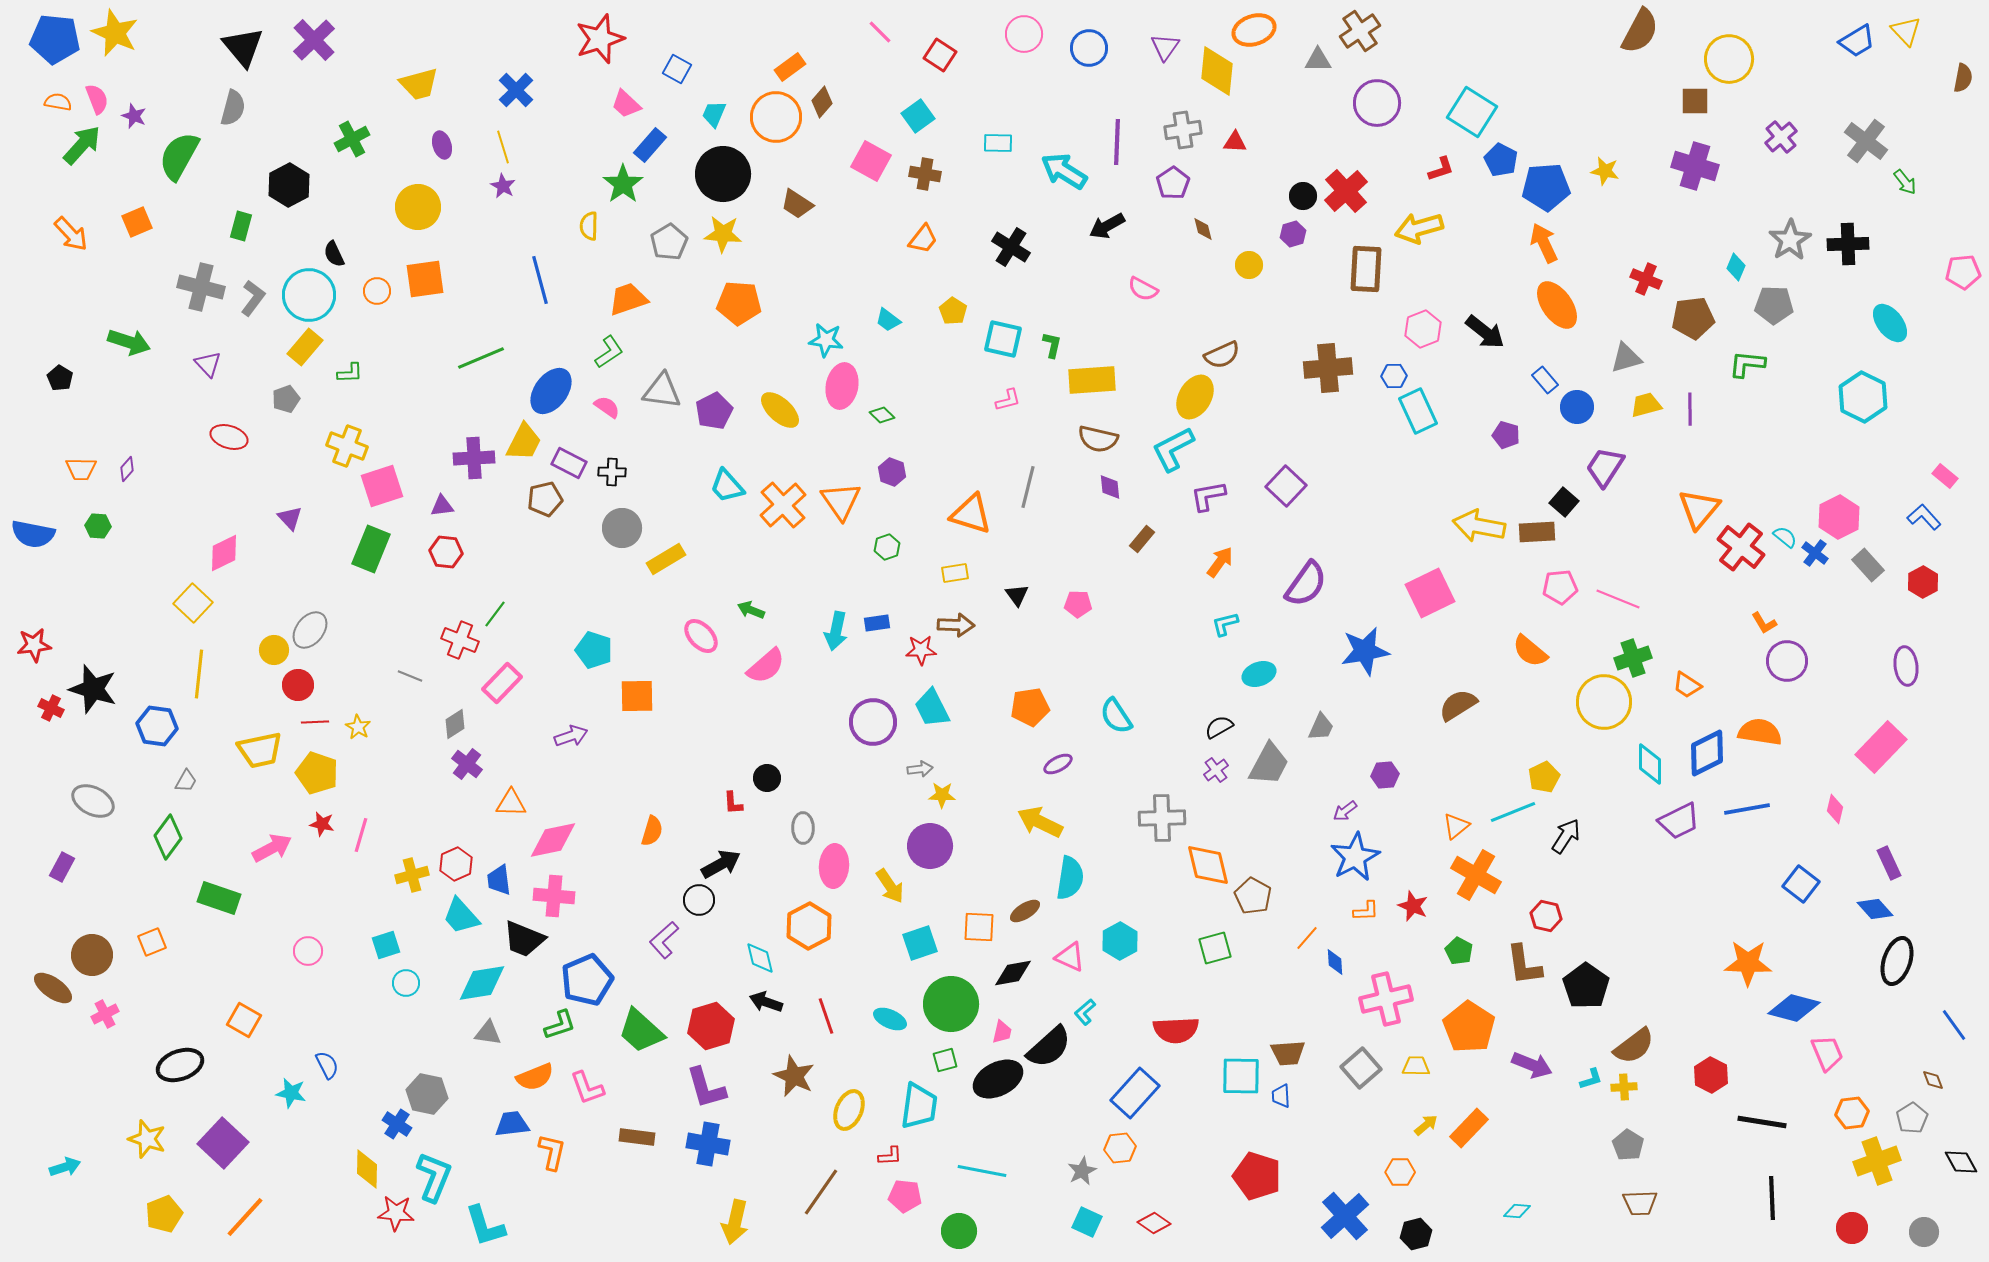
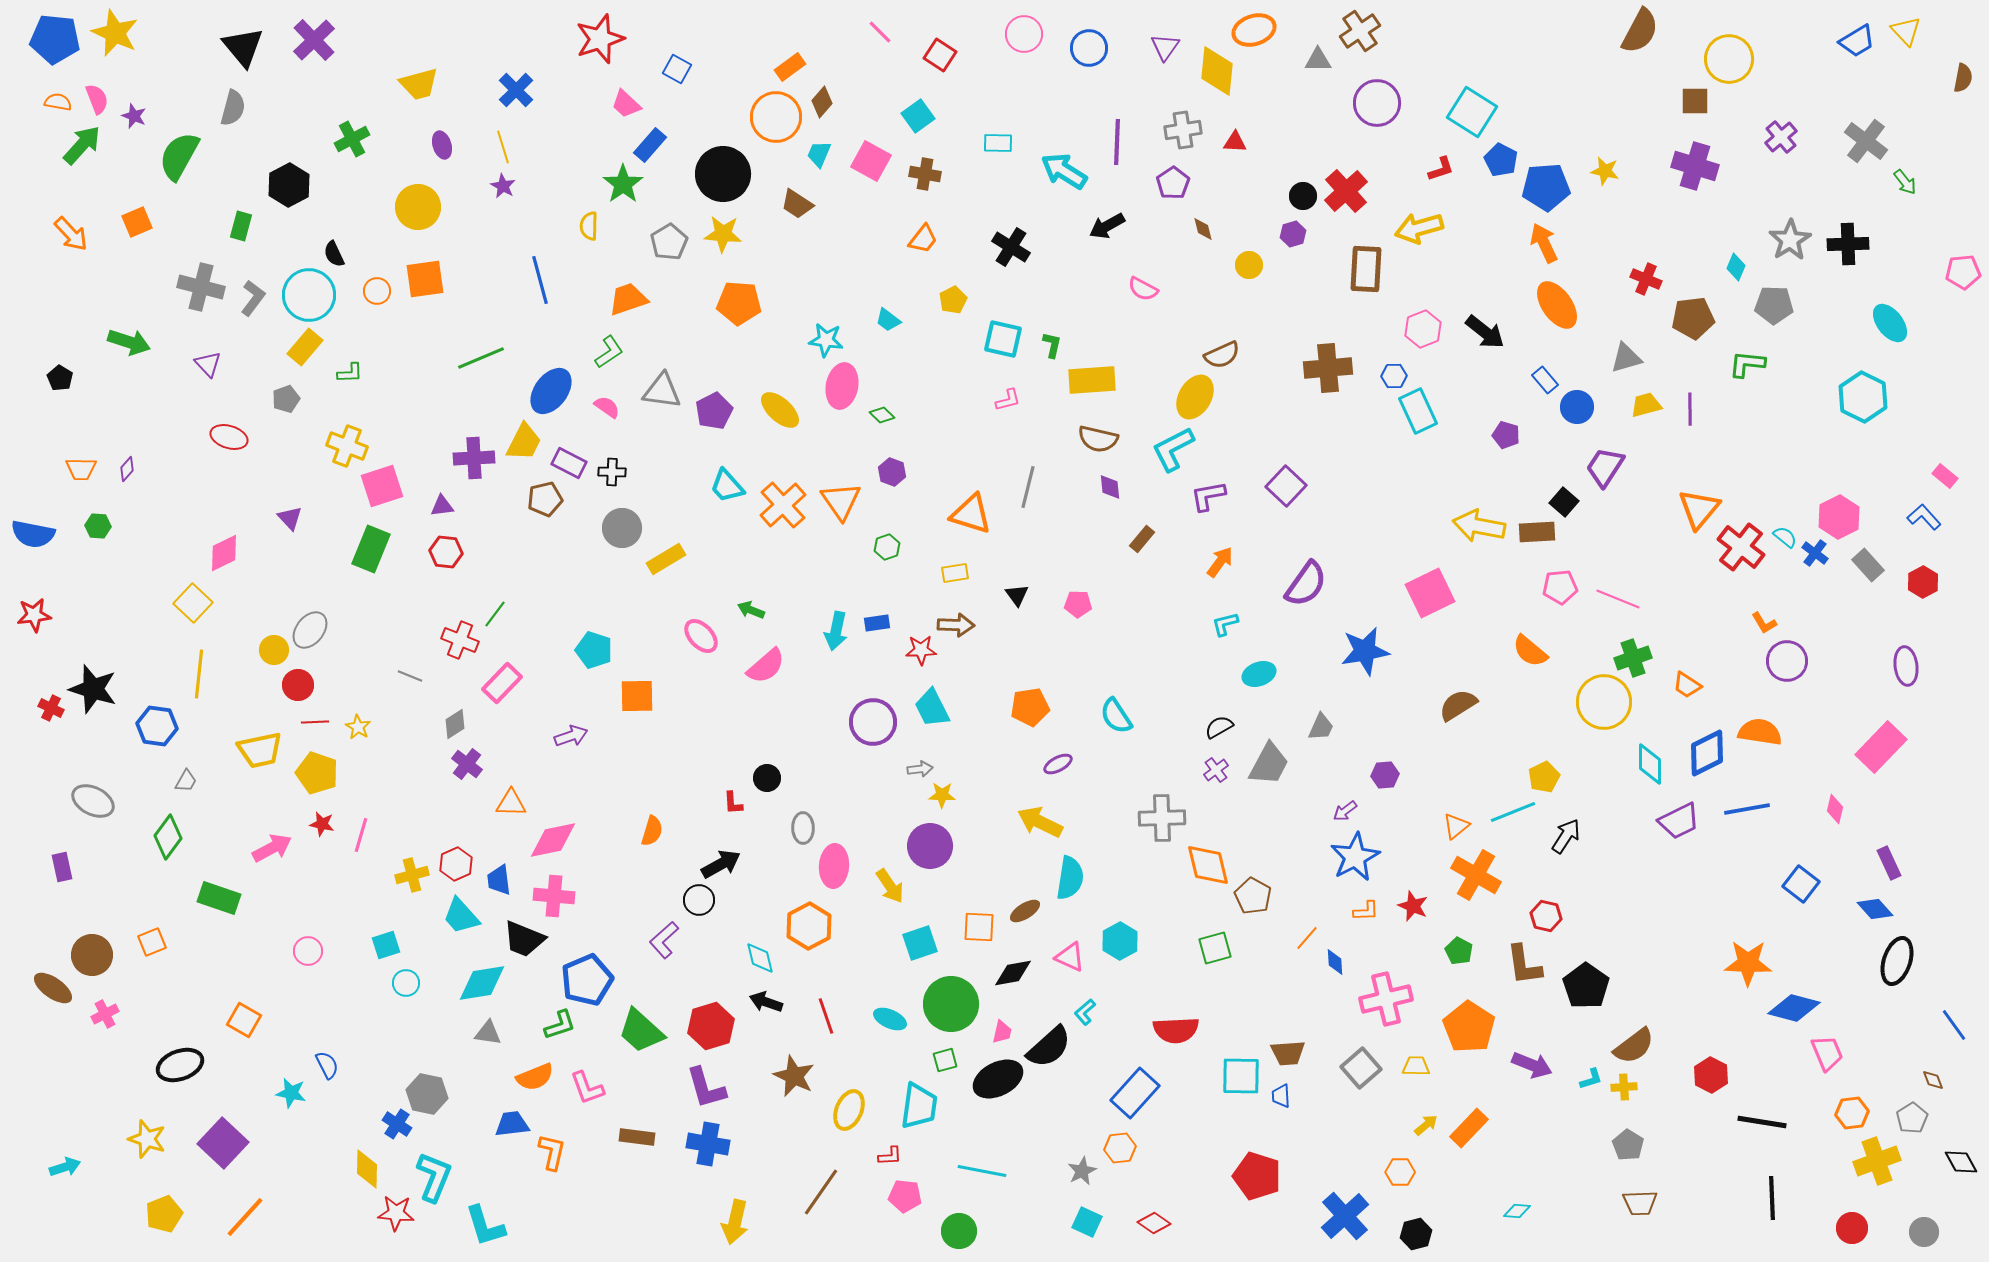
cyan trapezoid at (714, 114): moved 105 px right, 40 px down
yellow pentagon at (953, 311): moved 11 px up; rotated 12 degrees clockwise
red star at (34, 645): moved 30 px up
purple rectangle at (62, 867): rotated 40 degrees counterclockwise
